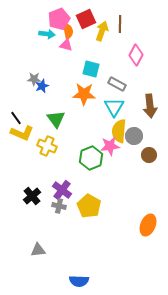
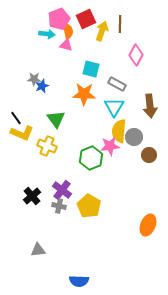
gray circle: moved 1 px down
